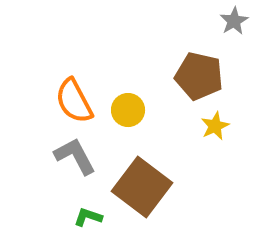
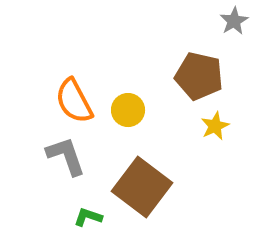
gray L-shape: moved 9 px left; rotated 9 degrees clockwise
